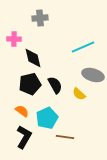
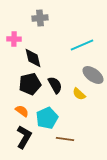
cyan line: moved 1 px left, 2 px up
gray ellipse: rotated 20 degrees clockwise
brown line: moved 2 px down
